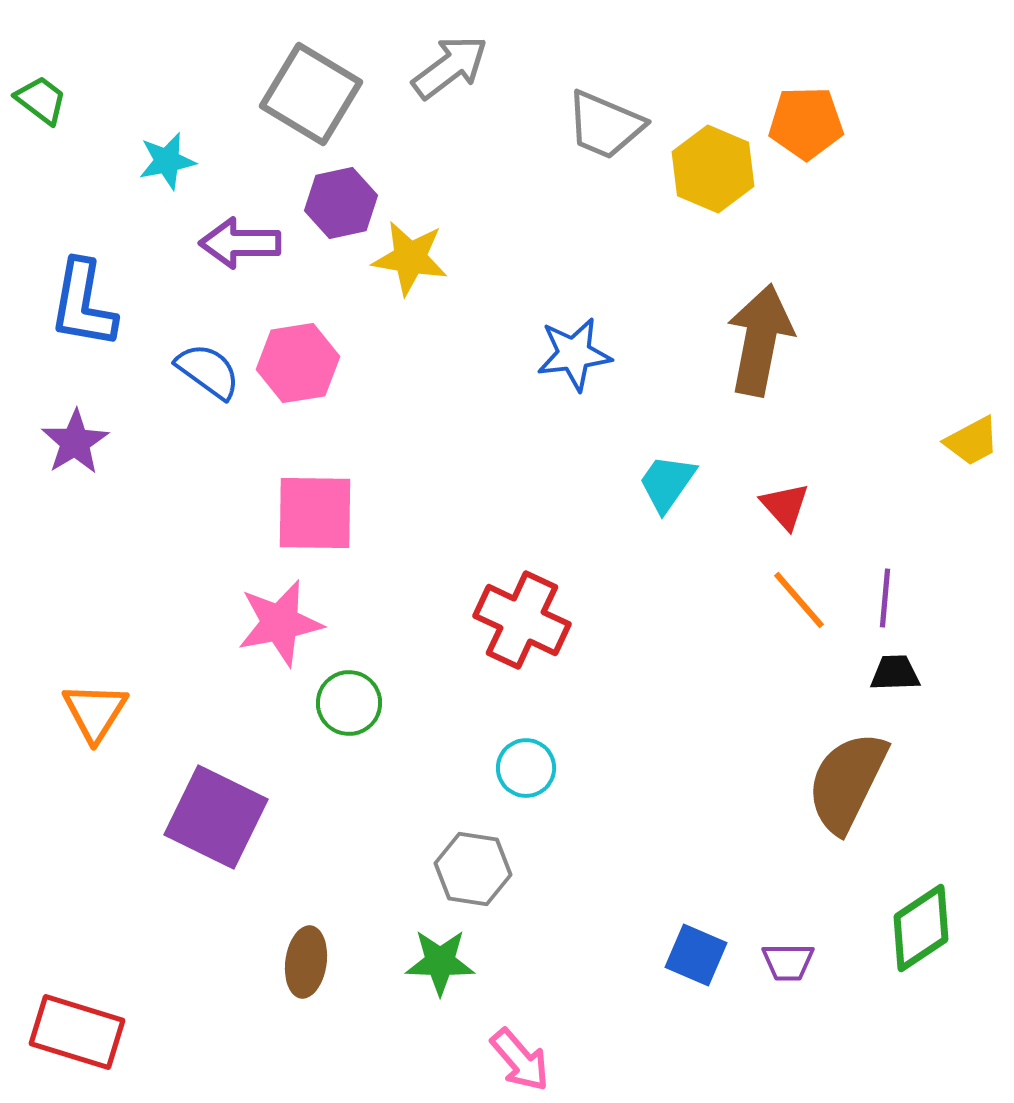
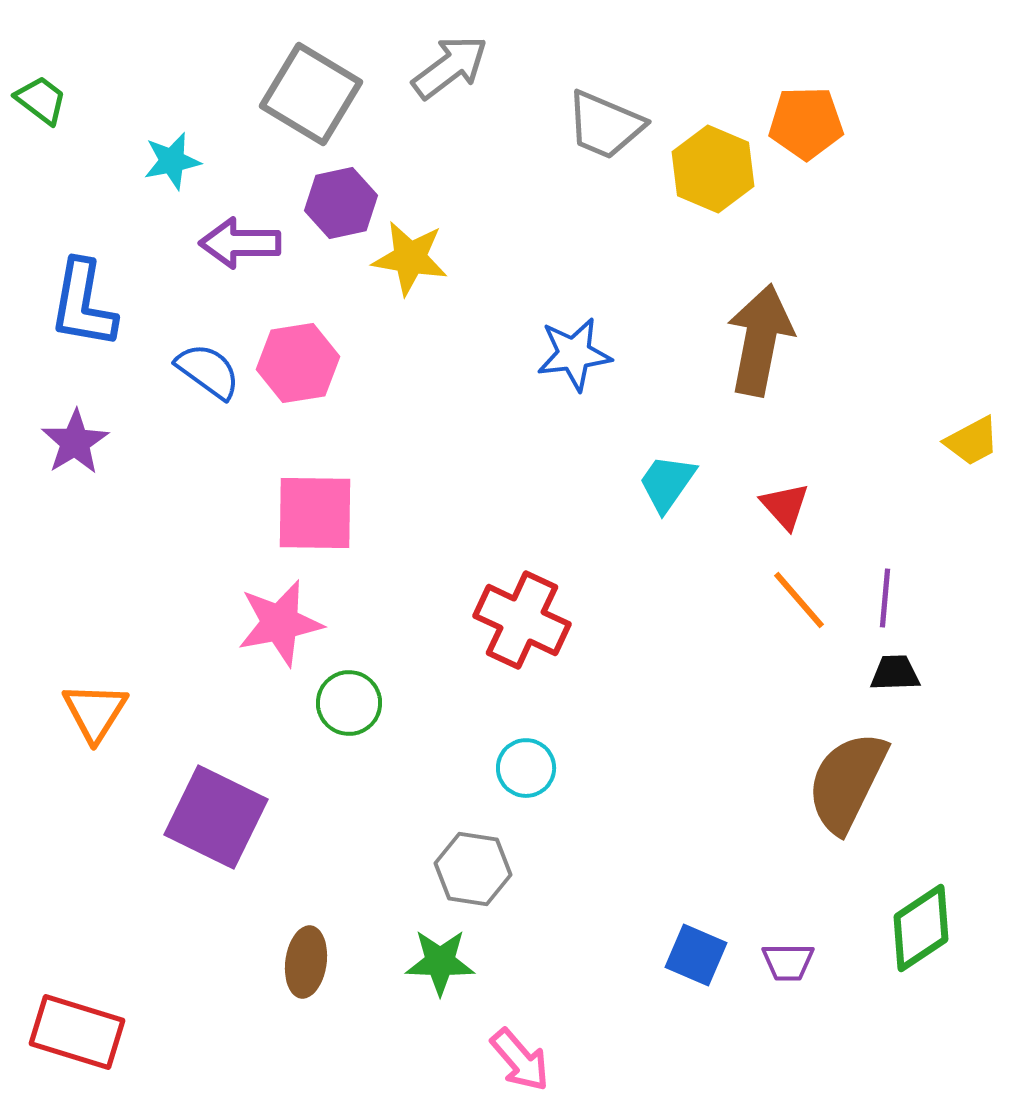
cyan star: moved 5 px right
